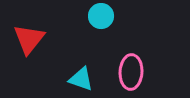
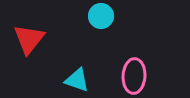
pink ellipse: moved 3 px right, 4 px down
cyan triangle: moved 4 px left, 1 px down
